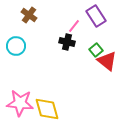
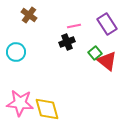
purple rectangle: moved 11 px right, 8 px down
pink line: rotated 40 degrees clockwise
black cross: rotated 35 degrees counterclockwise
cyan circle: moved 6 px down
green square: moved 1 px left, 3 px down
